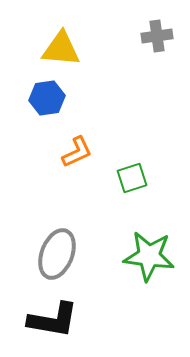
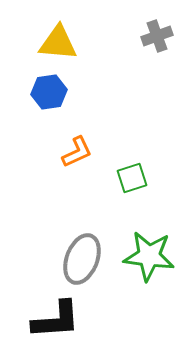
gray cross: rotated 12 degrees counterclockwise
yellow triangle: moved 3 px left, 6 px up
blue hexagon: moved 2 px right, 6 px up
gray ellipse: moved 25 px right, 5 px down
black L-shape: moved 3 px right; rotated 14 degrees counterclockwise
